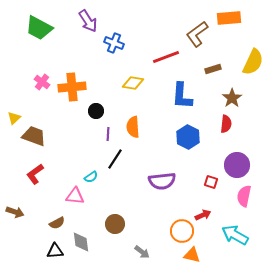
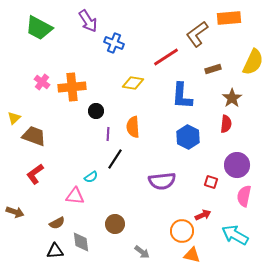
red line: rotated 12 degrees counterclockwise
